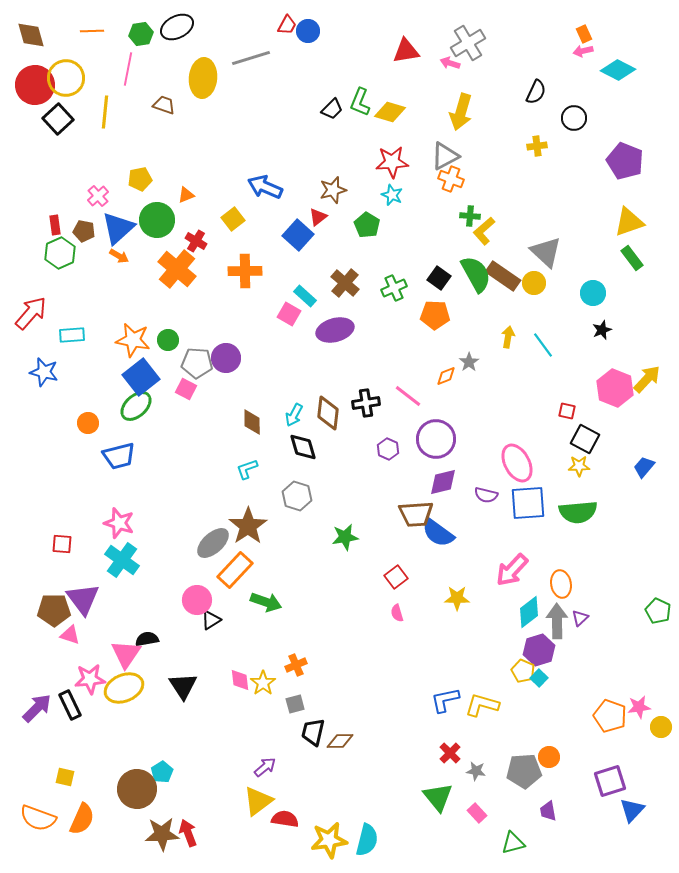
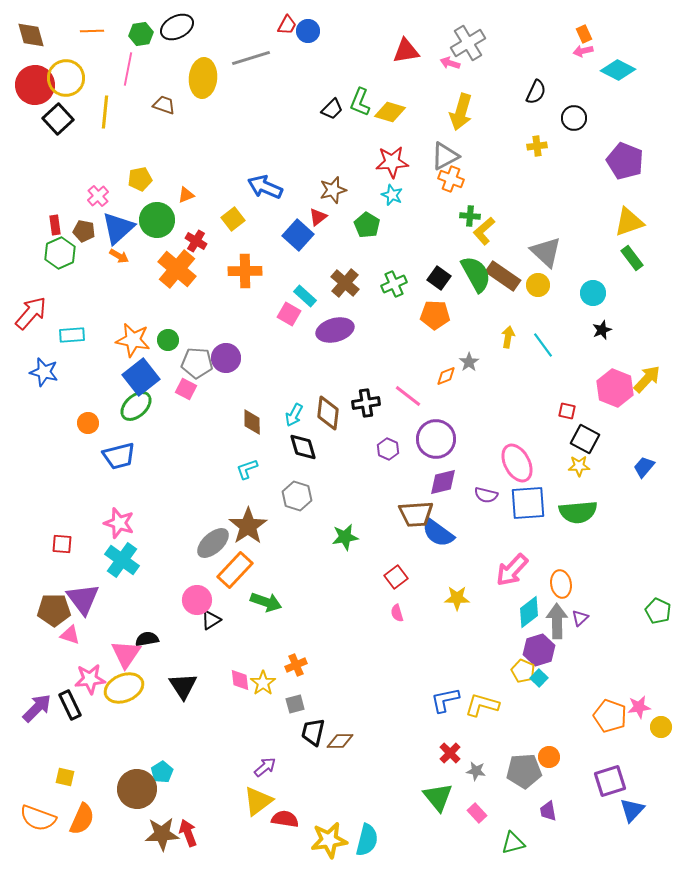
yellow circle at (534, 283): moved 4 px right, 2 px down
green cross at (394, 288): moved 4 px up
